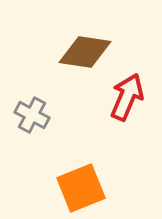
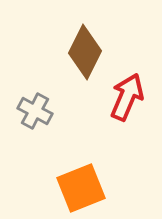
brown diamond: rotated 72 degrees counterclockwise
gray cross: moved 3 px right, 4 px up
